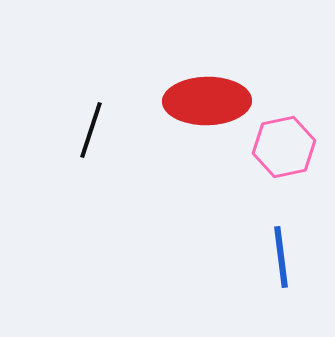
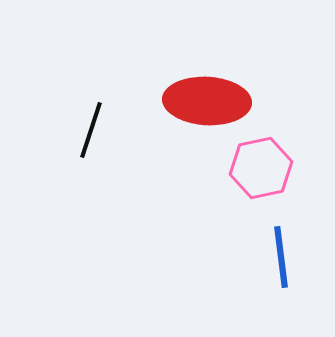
red ellipse: rotated 4 degrees clockwise
pink hexagon: moved 23 px left, 21 px down
